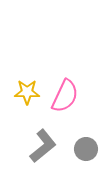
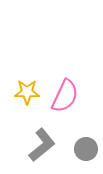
gray L-shape: moved 1 px left, 1 px up
